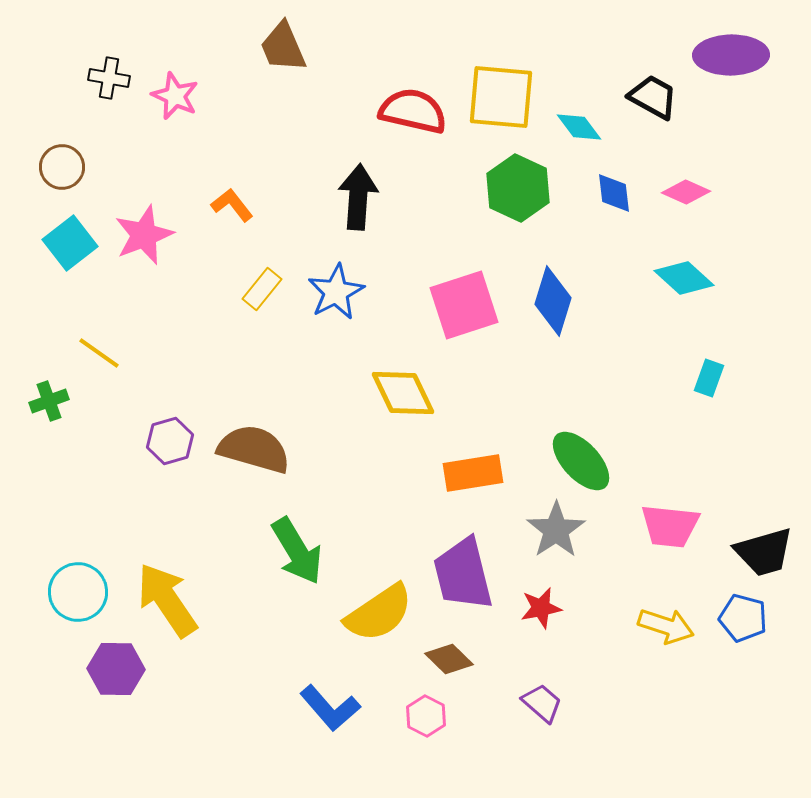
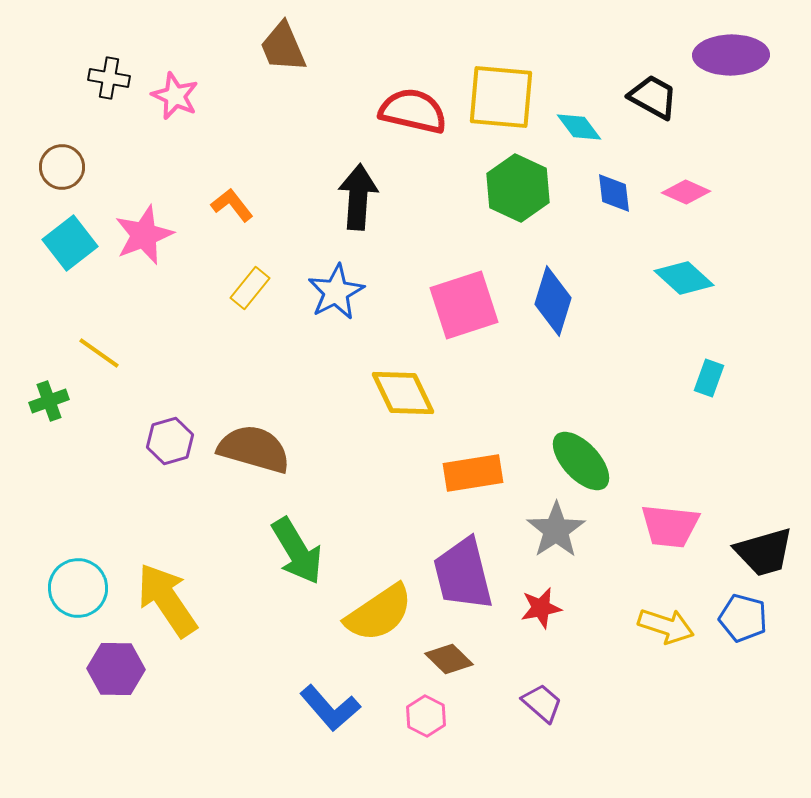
yellow rectangle at (262, 289): moved 12 px left, 1 px up
cyan circle at (78, 592): moved 4 px up
